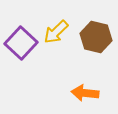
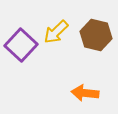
brown hexagon: moved 2 px up
purple square: moved 2 px down
